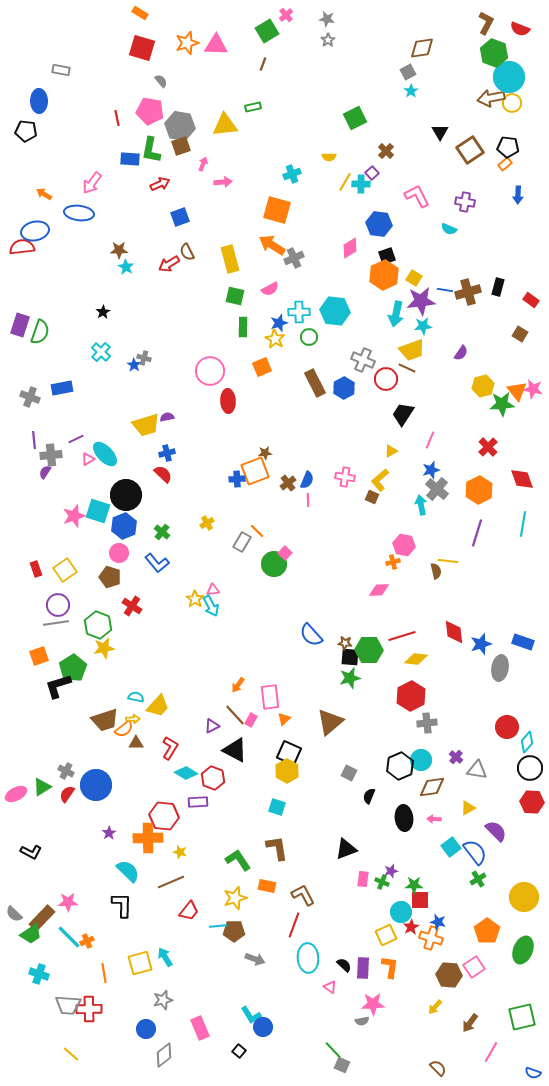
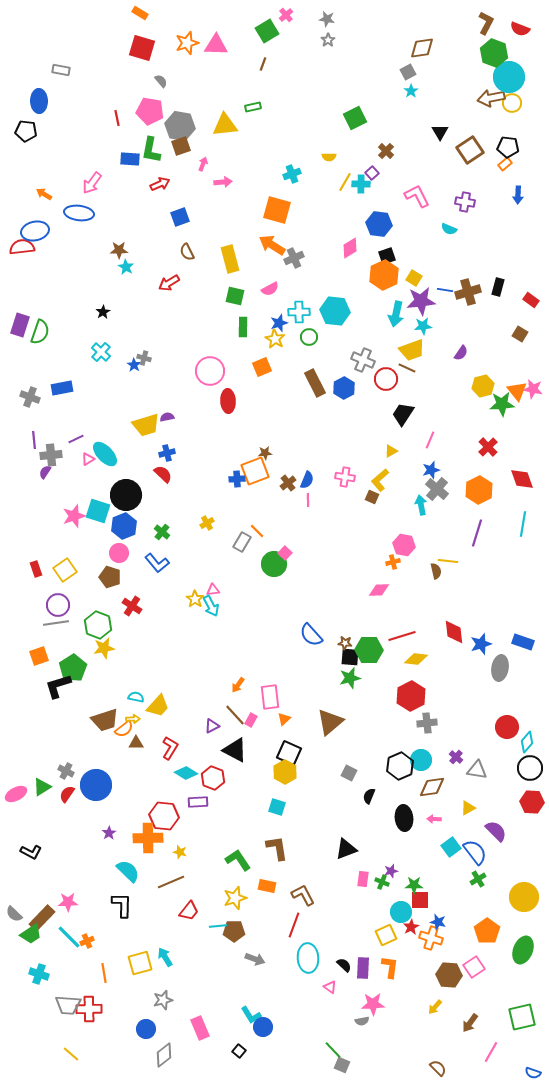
red arrow at (169, 264): moved 19 px down
yellow hexagon at (287, 771): moved 2 px left, 1 px down
